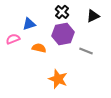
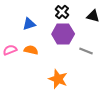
black triangle: rotated 40 degrees clockwise
purple hexagon: rotated 10 degrees clockwise
pink semicircle: moved 3 px left, 11 px down
orange semicircle: moved 8 px left, 2 px down
